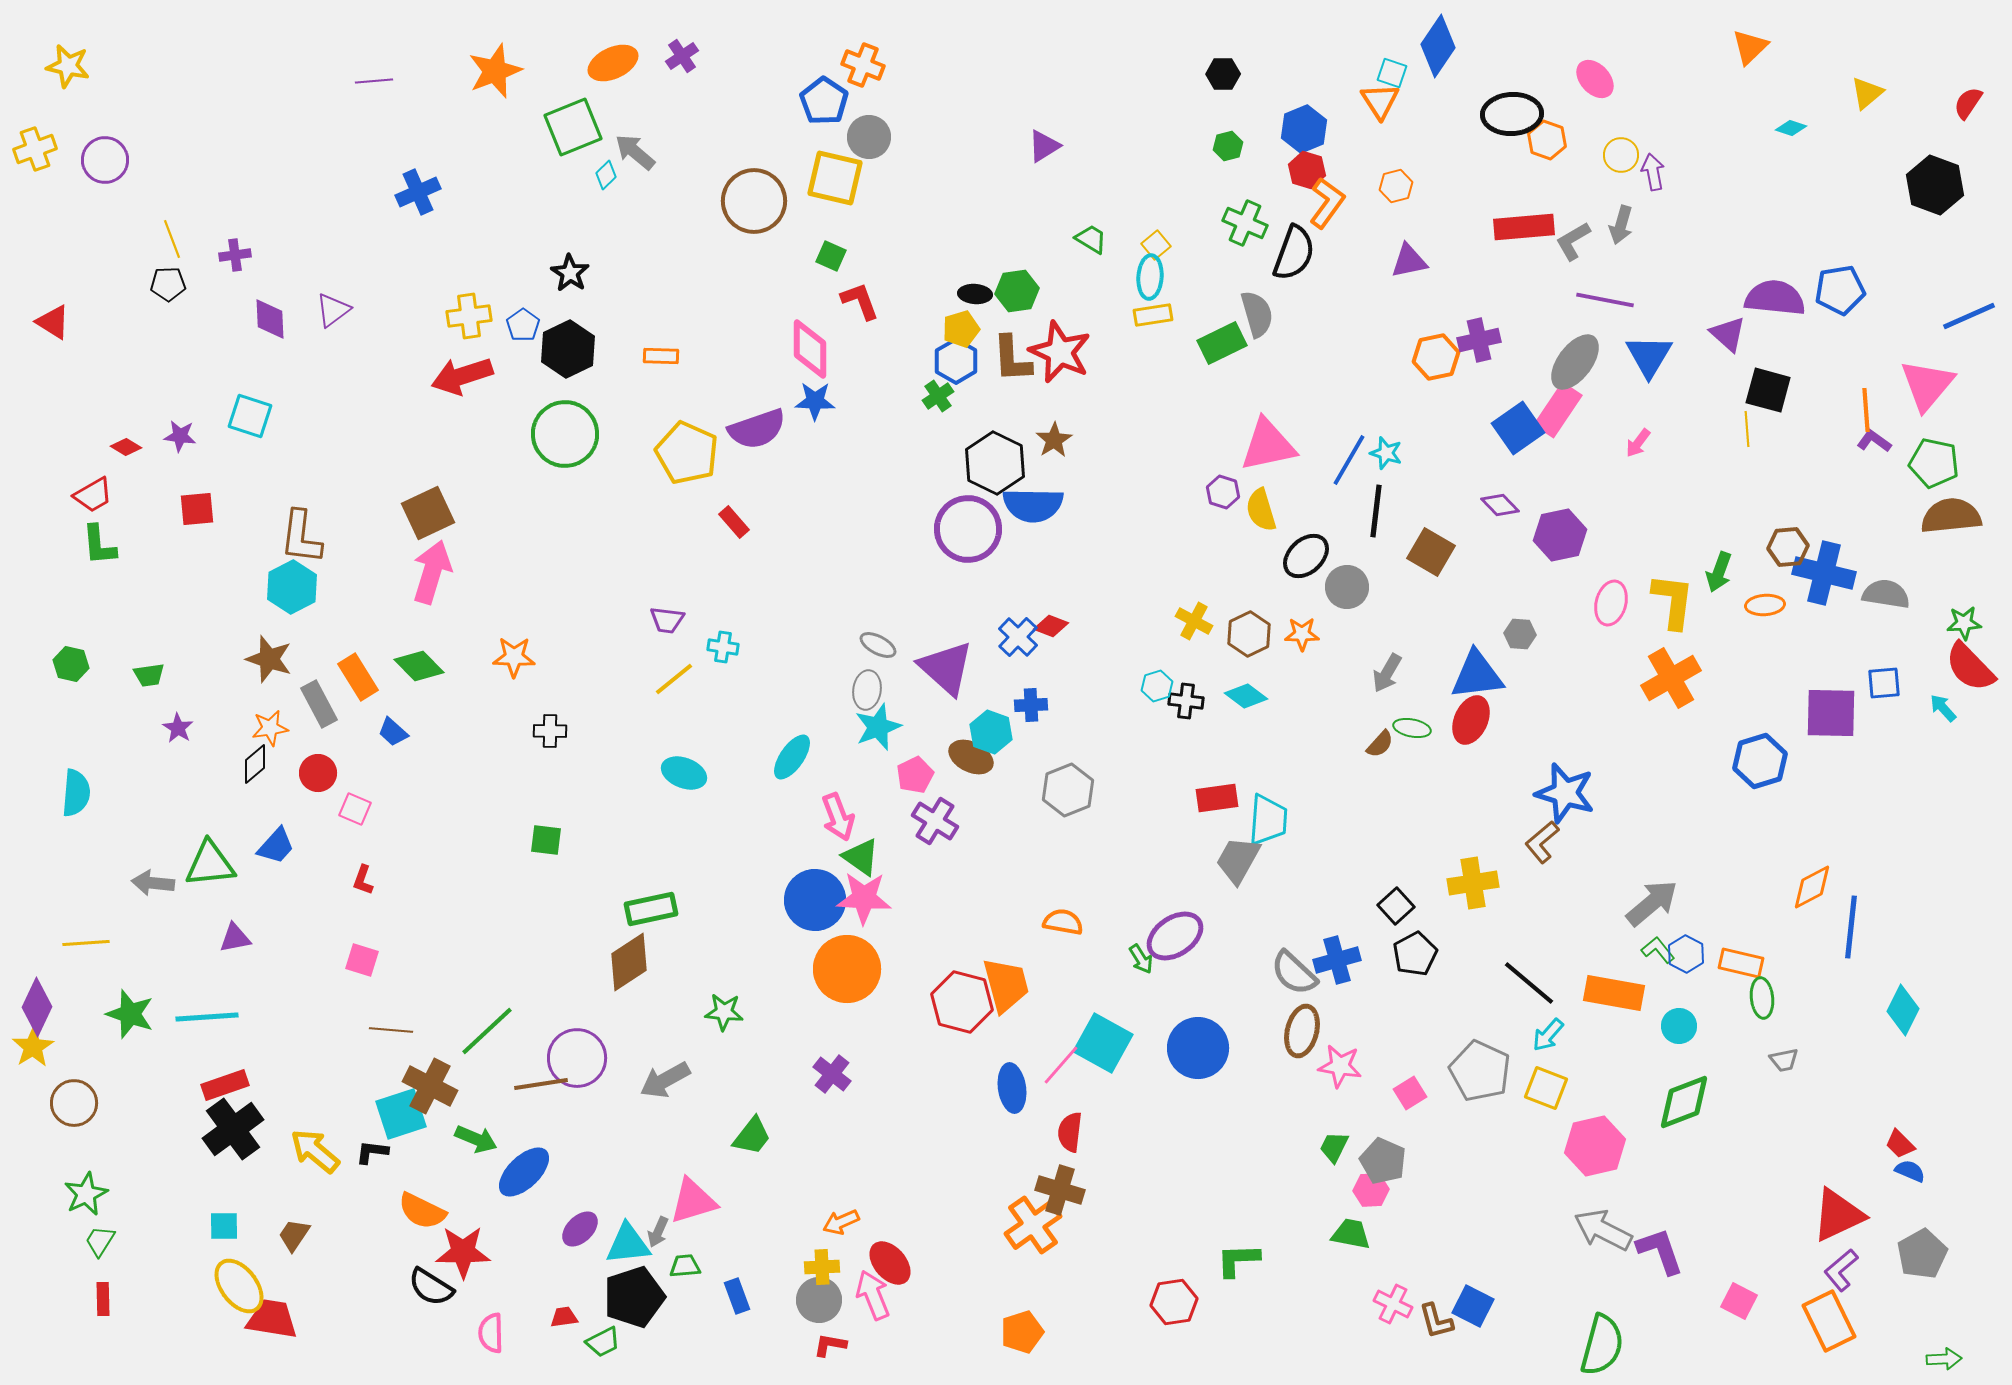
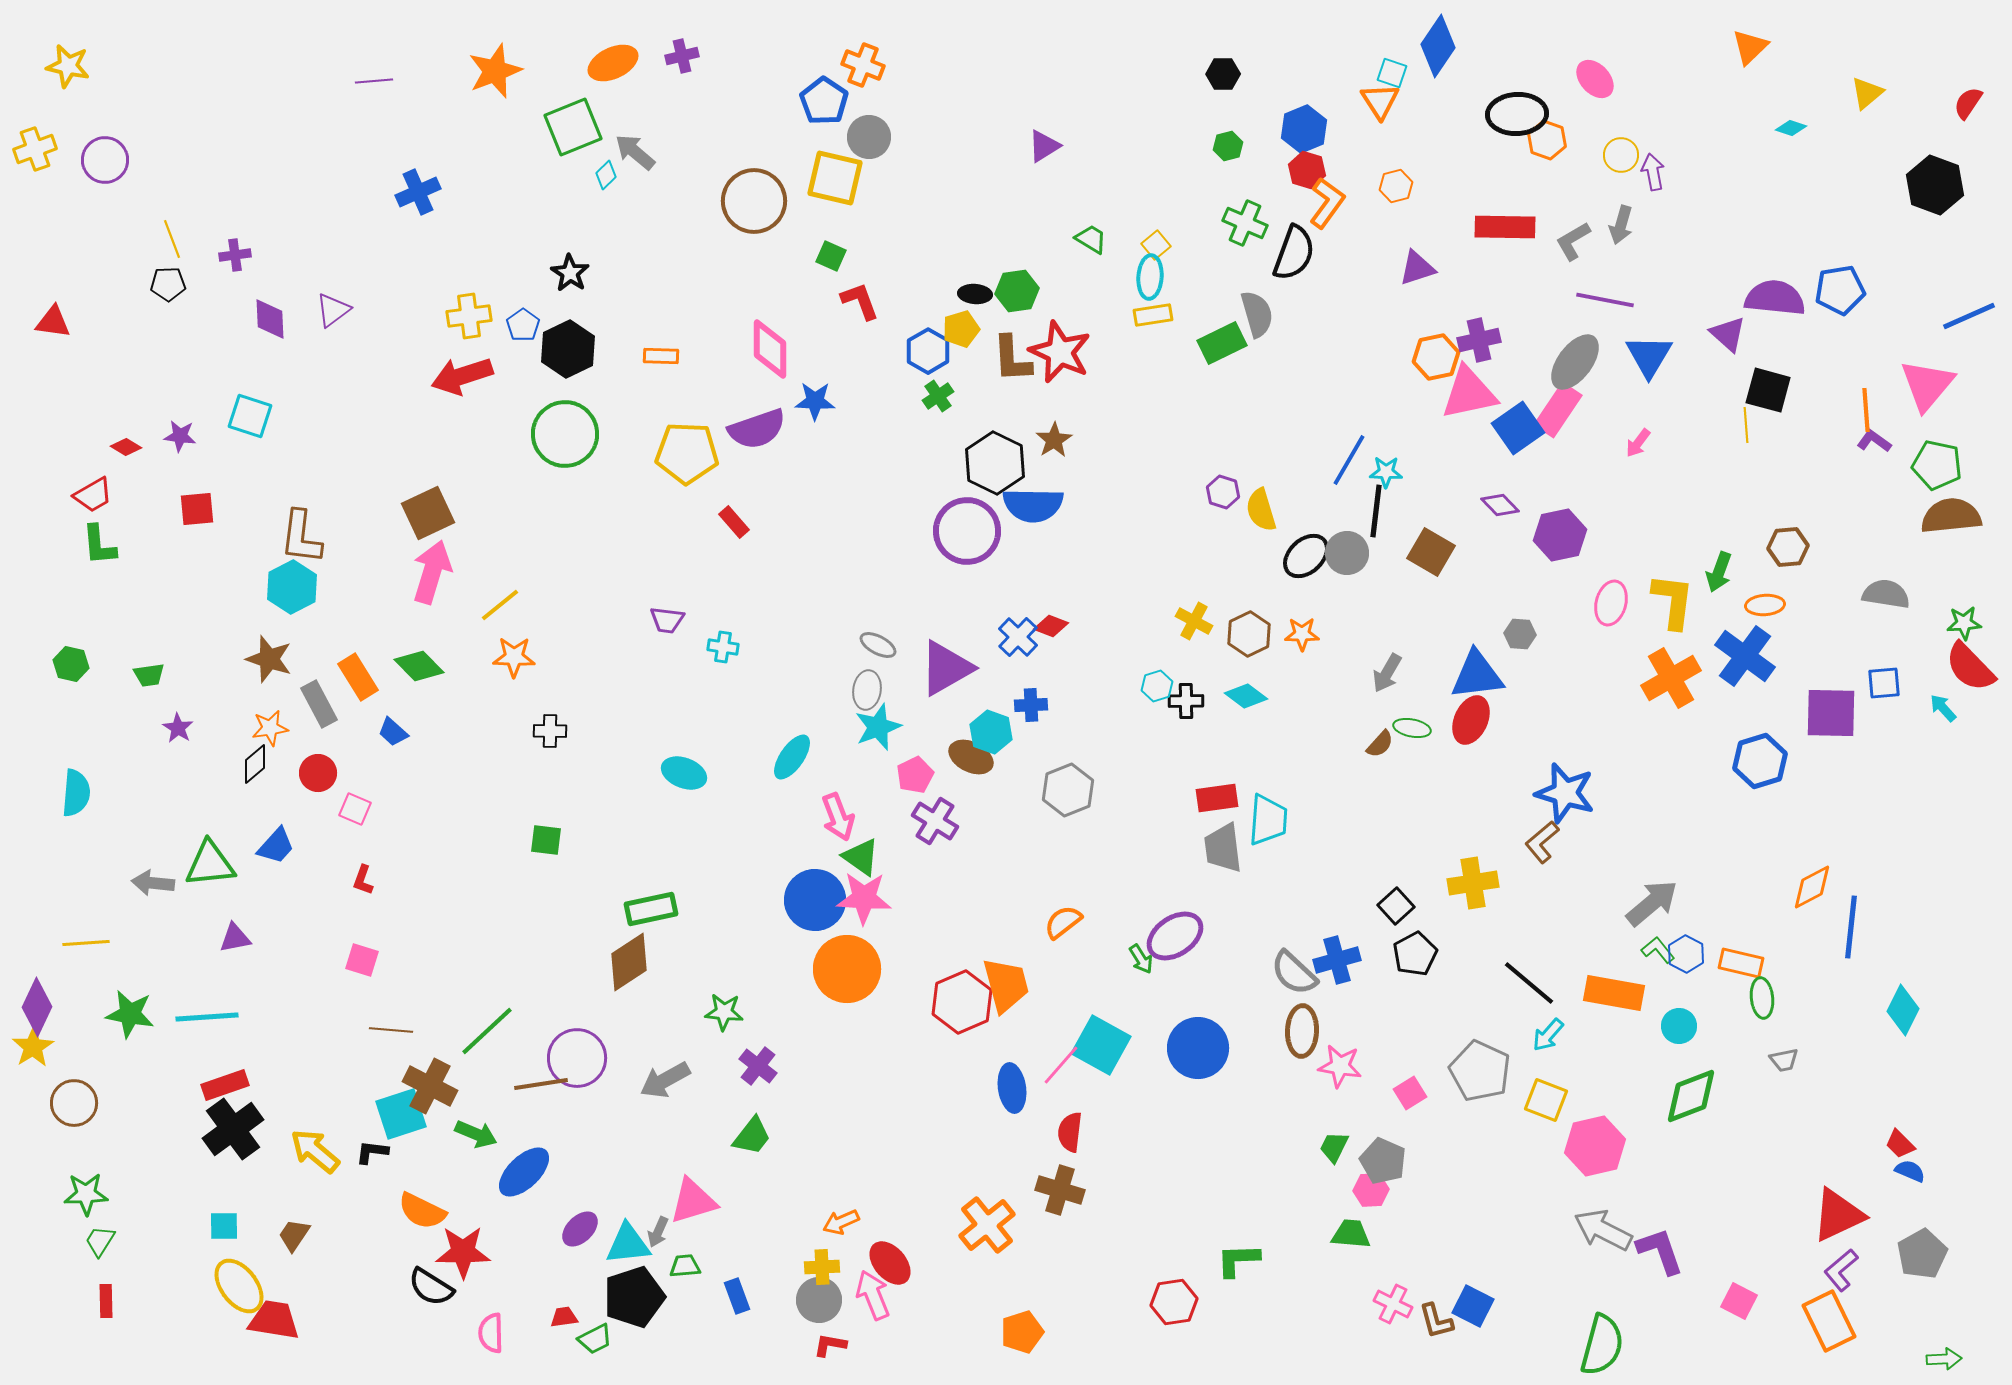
purple cross at (682, 56): rotated 20 degrees clockwise
black ellipse at (1512, 114): moved 5 px right
red rectangle at (1524, 227): moved 19 px left; rotated 6 degrees clockwise
purple triangle at (1409, 261): moved 8 px right, 7 px down; rotated 6 degrees counterclockwise
red triangle at (53, 322): rotated 24 degrees counterclockwise
pink diamond at (810, 349): moved 40 px left
blue hexagon at (956, 361): moved 28 px left, 10 px up
yellow line at (1747, 429): moved 1 px left, 4 px up
pink triangle at (1268, 445): moved 201 px right, 52 px up
yellow pentagon at (687, 453): rotated 22 degrees counterclockwise
cyan star at (1386, 453): moved 19 px down; rotated 16 degrees counterclockwise
green pentagon at (1934, 463): moved 3 px right, 2 px down
purple circle at (968, 529): moved 1 px left, 2 px down
blue cross at (1824, 573): moved 79 px left, 83 px down; rotated 22 degrees clockwise
gray circle at (1347, 587): moved 34 px up
purple triangle at (946, 668): rotated 48 degrees clockwise
yellow line at (674, 679): moved 174 px left, 74 px up
black cross at (1186, 701): rotated 8 degrees counterclockwise
gray trapezoid at (1238, 860): moved 15 px left, 12 px up; rotated 36 degrees counterclockwise
orange semicircle at (1063, 922): rotated 48 degrees counterclockwise
red hexagon at (962, 1002): rotated 22 degrees clockwise
green star at (130, 1014): rotated 9 degrees counterclockwise
brown ellipse at (1302, 1031): rotated 12 degrees counterclockwise
cyan square at (1103, 1043): moved 2 px left, 2 px down
purple cross at (832, 1074): moved 74 px left, 8 px up
yellow square at (1546, 1088): moved 12 px down
green diamond at (1684, 1102): moved 7 px right, 6 px up
green arrow at (476, 1139): moved 5 px up
green star at (86, 1194): rotated 24 degrees clockwise
orange cross at (1033, 1225): moved 46 px left; rotated 4 degrees counterclockwise
green trapezoid at (1351, 1234): rotated 6 degrees counterclockwise
red rectangle at (103, 1299): moved 3 px right, 2 px down
red trapezoid at (272, 1319): moved 2 px right, 1 px down
green trapezoid at (603, 1342): moved 8 px left, 3 px up
